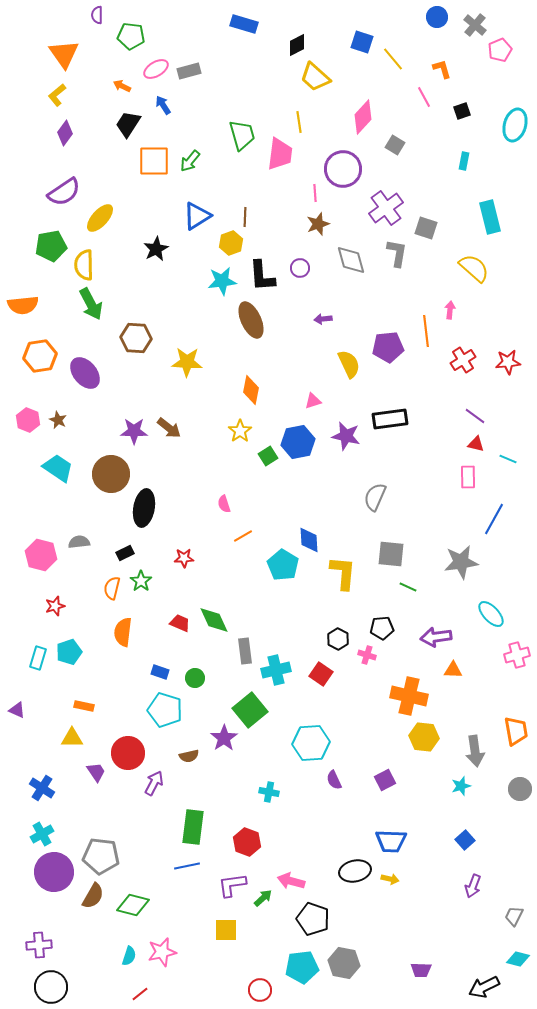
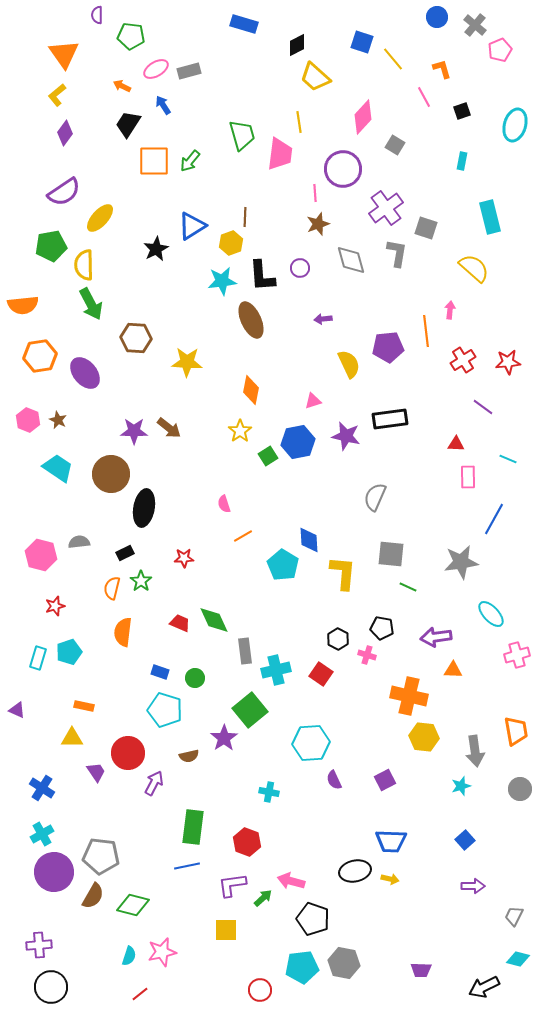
cyan rectangle at (464, 161): moved 2 px left
blue triangle at (197, 216): moved 5 px left, 10 px down
purple line at (475, 416): moved 8 px right, 9 px up
red triangle at (476, 444): moved 20 px left; rotated 12 degrees counterclockwise
black pentagon at (382, 628): rotated 15 degrees clockwise
purple arrow at (473, 886): rotated 110 degrees counterclockwise
